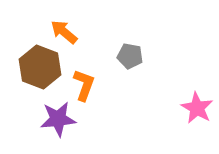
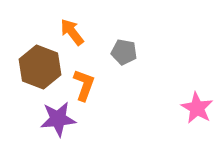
orange arrow: moved 8 px right; rotated 12 degrees clockwise
gray pentagon: moved 6 px left, 4 px up
